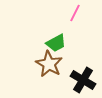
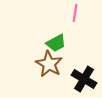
pink line: rotated 18 degrees counterclockwise
black cross: moved 1 px right, 1 px up
